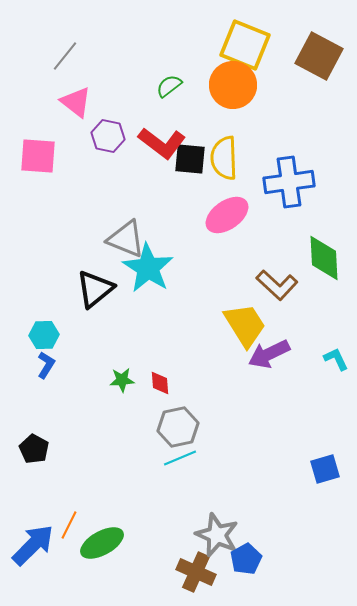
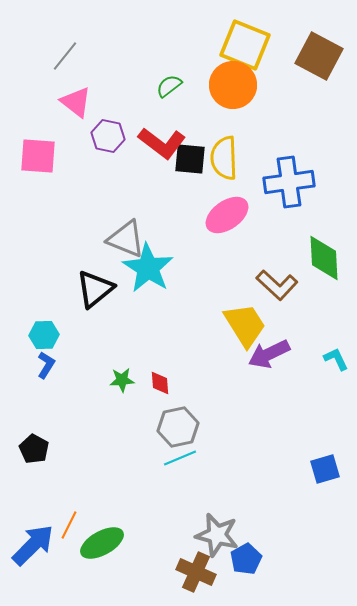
gray star: rotated 9 degrees counterclockwise
